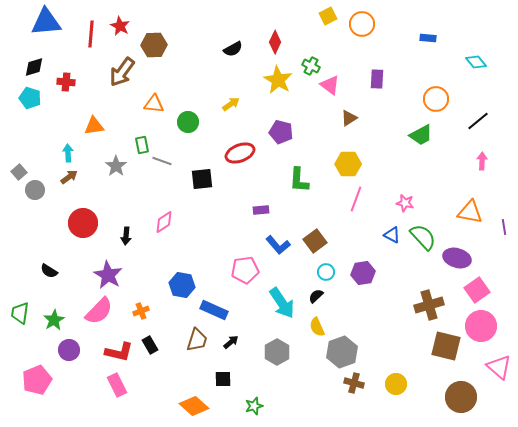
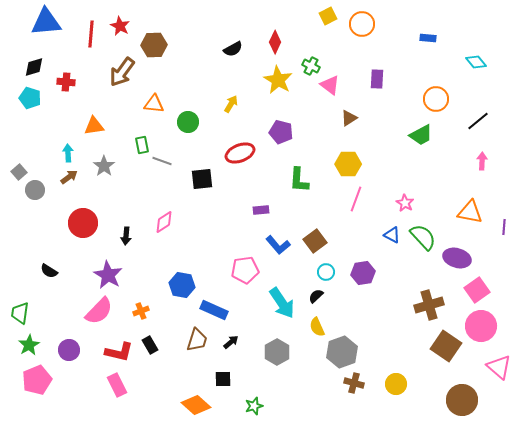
yellow arrow at (231, 104): rotated 24 degrees counterclockwise
gray star at (116, 166): moved 12 px left
pink star at (405, 203): rotated 18 degrees clockwise
purple line at (504, 227): rotated 14 degrees clockwise
green star at (54, 320): moved 25 px left, 25 px down
brown square at (446, 346): rotated 20 degrees clockwise
brown circle at (461, 397): moved 1 px right, 3 px down
orange diamond at (194, 406): moved 2 px right, 1 px up
